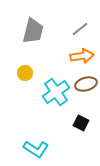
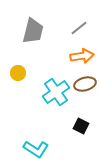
gray line: moved 1 px left, 1 px up
yellow circle: moved 7 px left
brown ellipse: moved 1 px left
black square: moved 3 px down
